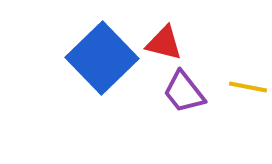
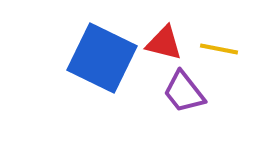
blue square: rotated 20 degrees counterclockwise
yellow line: moved 29 px left, 38 px up
